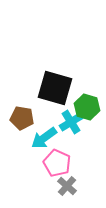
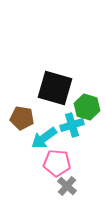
cyan cross: moved 1 px right, 3 px down; rotated 15 degrees clockwise
pink pentagon: rotated 20 degrees counterclockwise
